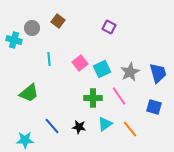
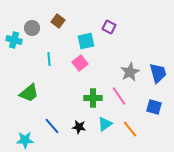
cyan square: moved 16 px left, 28 px up; rotated 12 degrees clockwise
